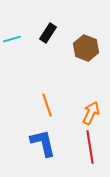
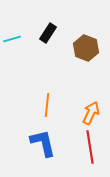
orange line: rotated 25 degrees clockwise
